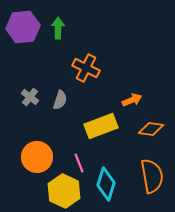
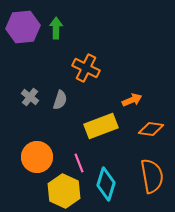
green arrow: moved 2 px left
